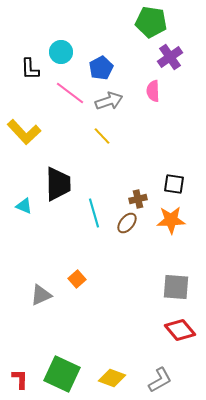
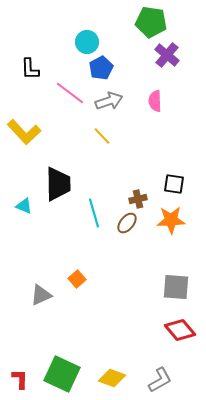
cyan circle: moved 26 px right, 10 px up
purple cross: moved 3 px left, 2 px up; rotated 15 degrees counterclockwise
pink semicircle: moved 2 px right, 10 px down
